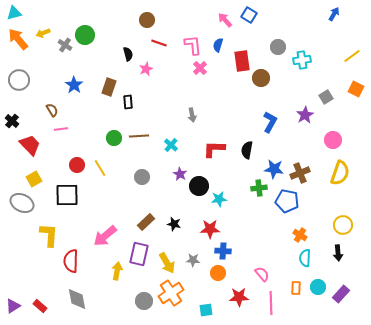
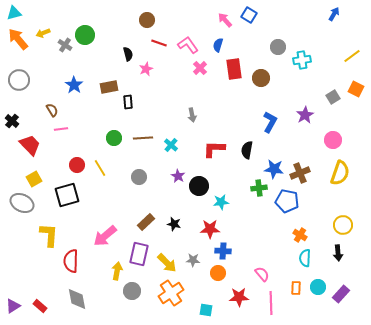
pink L-shape at (193, 45): moved 5 px left; rotated 30 degrees counterclockwise
red rectangle at (242, 61): moved 8 px left, 8 px down
brown rectangle at (109, 87): rotated 60 degrees clockwise
gray square at (326, 97): moved 7 px right
brown line at (139, 136): moved 4 px right, 2 px down
purple star at (180, 174): moved 2 px left, 2 px down
gray circle at (142, 177): moved 3 px left
black square at (67, 195): rotated 15 degrees counterclockwise
cyan star at (219, 199): moved 2 px right, 3 px down
yellow arrow at (167, 263): rotated 15 degrees counterclockwise
gray circle at (144, 301): moved 12 px left, 10 px up
cyan square at (206, 310): rotated 16 degrees clockwise
